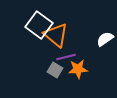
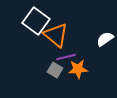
white square: moved 3 px left, 4 px up
